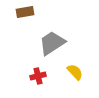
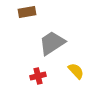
brown rectangle: moved 2 px right
yellow semicircle: moved 1 px right, 1 px up
